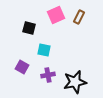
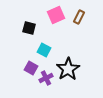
cyan square: rotated 16 degrees clockwise
purple square: moved 9 px right, 1 px down
purple cross: moved 2 px left, 3 px down; rotated 16 degrees counterclockwise
black star: moved 7 px left, 13 px up; rotated 20 degrees counterclockwise
